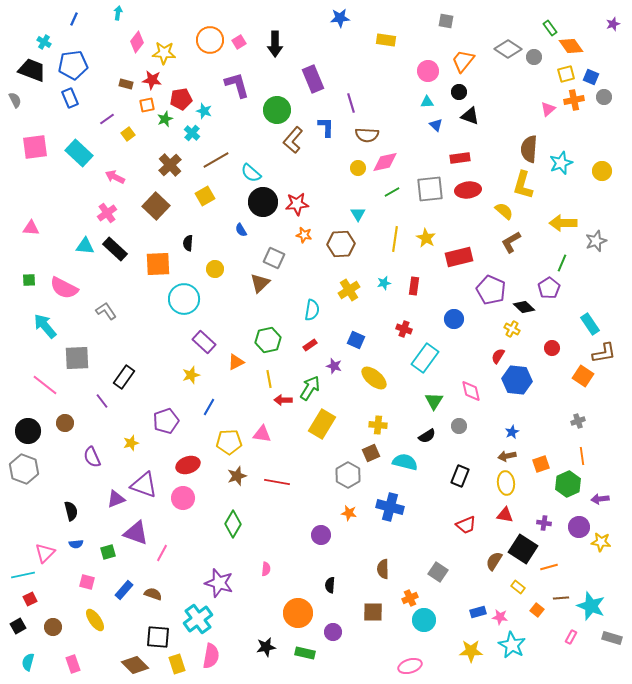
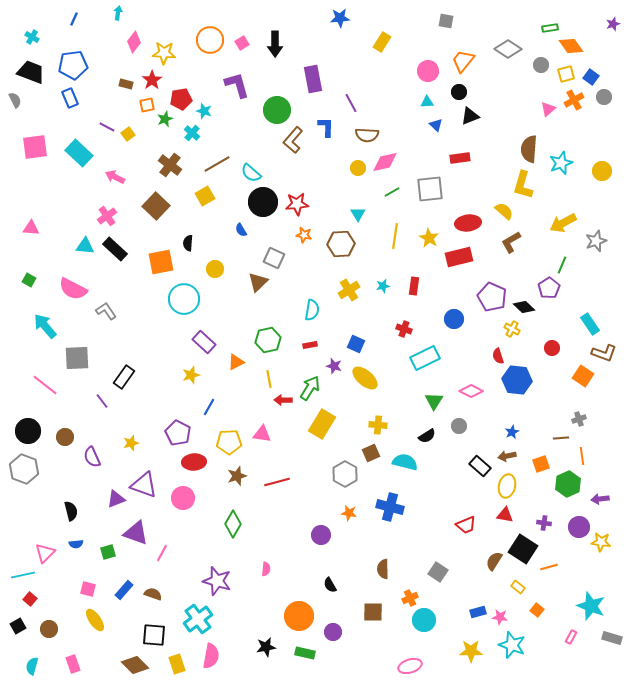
green rectangle at (550, 28): rotated 63 degrees counterclockwise
yellow rectangle at (386, 40): moved 4 px left, 2 px down; rotated 66 degrees counterclockwise
cyan cross at (44, 42): moved 12 px left, 5 px up
pink diamond at (137, 42): moved 3 px left
pink square at (239, 42): moved 3 px right, 1 px down
gray circle at (534, 57): moved 7 px right, 8 px down
black trapezoid at (32, 70): moved 1 px left, 2 px down
blue square at (591, 77): rotated 14 degrees clockwise
purple rectangle at (313, 79): rotated 12 degrees clockwise
red star at (152, 80): rotated 30 degrees clockwise
orange cross at (574, 100): rotated 18 degrees counterclockwise
purple line at (351, 103): rotated 12 degrees counterclockwise
black triangle at (470, 116): rotated 42 degrees counterclockwise
purple line at (107, 119): moved 8 px down; rotated 63 degrees clockwise
brown line at (216, 160): moved 1 px right, 4 px down
brown cross at (170, 165): rotated 10 degrees counterclockwise
red ellipse at (468, 190): moved 33 px down
pink cross at (107, 213): moved 3 px down
yellow arrow at (563, 223): rotated 28 degrees counterclockwise
yellow star at (426, 238): moved 3 px right
yellow line at (395, 239): moved 3 px up
green line at (562, 263): moved 2 px down
orange square at (158, 264): moved 3 px right, 2 px up; rotated 8 degrees counterclockwise
green square at (29, 280): rotated 32 degrees clockwise
brown triangle at (260, 283): moved 2 px left, 1 px up
cyan star at (384, 283): moved 1 px left, 3 px down
pink semicircle at (64, 288): moved 9 px right, 1 px down
purple pentagon at (491, 290): moved 1 px right, 7 px down
blue square at (356, 340): moved 4 px down
red rectangle at (310, 345): rotated 24 degrees clockwise
brown L-shape at (604, 353): rotated 30 degrees clockwise
red semicircle at (498, 356): rotated 49 degrees counterclockwise
cyan rectangle at (425, 358): rotated 28 degrees clockwise
yellow ellipse at (374, 378): moved 9 px left
pink diamond at (471, 391): rotated 50 degrees counterclockwise
purple pentagon at (166, 421): moved 12 px right, 12 px down; rotated 25 degrees counterclockwise
gray cross at (578, 421): moved 1 px right, 2 px up
brown circle at (65, 423): moved 14 px down
red ellipse at (188, 465): moved 6 px right, 3 px up; rotated 15 degrees clockwise
gray hexagon at (348, 475): moved 3 px left, 1 px up
black rectangle at (460, 476): moved 20 px right, 10 px up; rotated 70 degrees counterclockwise
red line at (277, 482): rotated 25 degrees counterclockwise
yellow ellipse at (506, 483): moved 1 px right, 3 px down; rotated 20 degrees clockwise
pink square at (87, 582): moved 1 px right, 7 px down
purple star at (219, 583): moved 2 px left, 2 px up
black semicircle at (330, 585): rotated 35 degrees counterclockwise
brown line at (561, 598): moved 160 px up
red square at (30, 599): rotated 24 degrees counterclockwise
orange circle at (298, 613): moved 1 px right, 3 px down
brown circle at (53, 627): moved 4 px left, 2 px down
black square at (158, 637): moved 4 px left, 2 px up
cyan star at (512, 645): rotated 8 degrees counterclockwise
cyan semicircle at (28, 662): moved 4 px right, 4 px down
